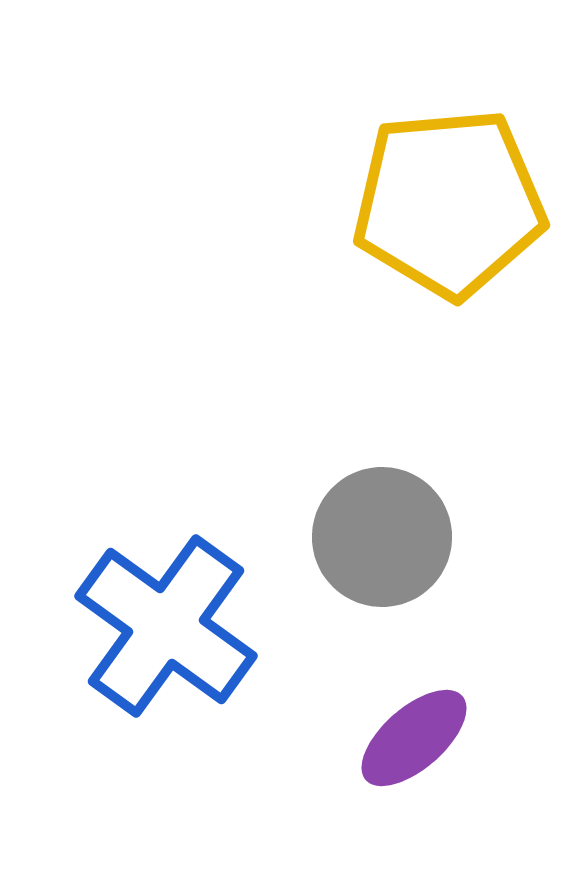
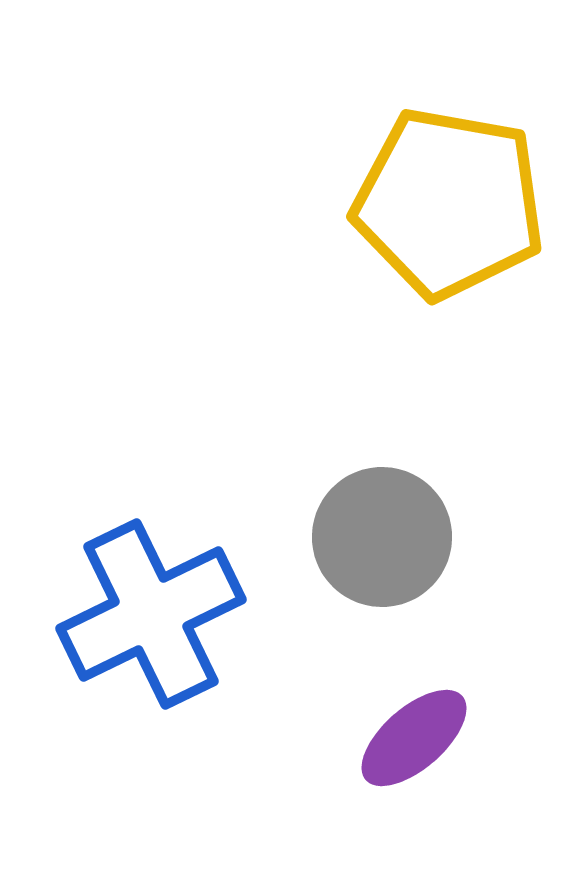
yellow pentagon: rotated 15 degrees clockwise
blue cross: moved 15 px left, 12 px up; rotated 28 degrees clockwise
